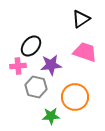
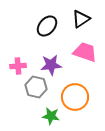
black ellipse: moved 16 px right, 20 px up
green star: rotated 12 degrees clockwise
